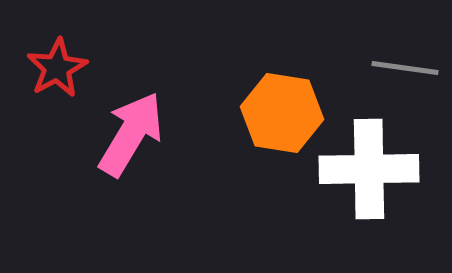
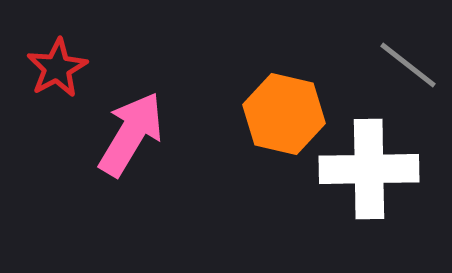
gray line: moved 3 px right, 3 px up; rotated 30 degrees clockwise
orange hexagon: moved 2 px right, 1 px down; rotated 4 degrees clockwise
